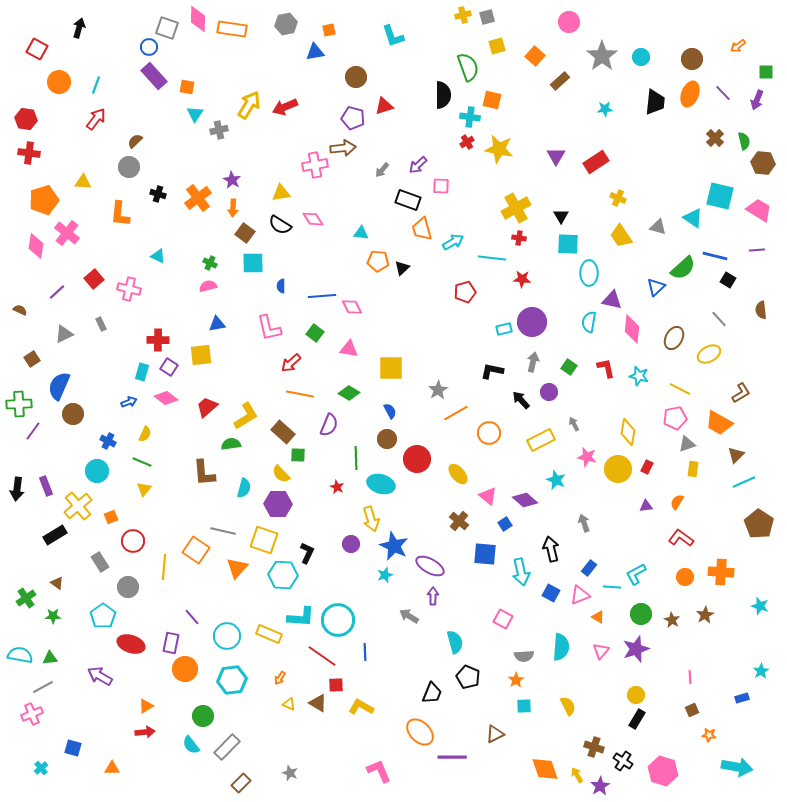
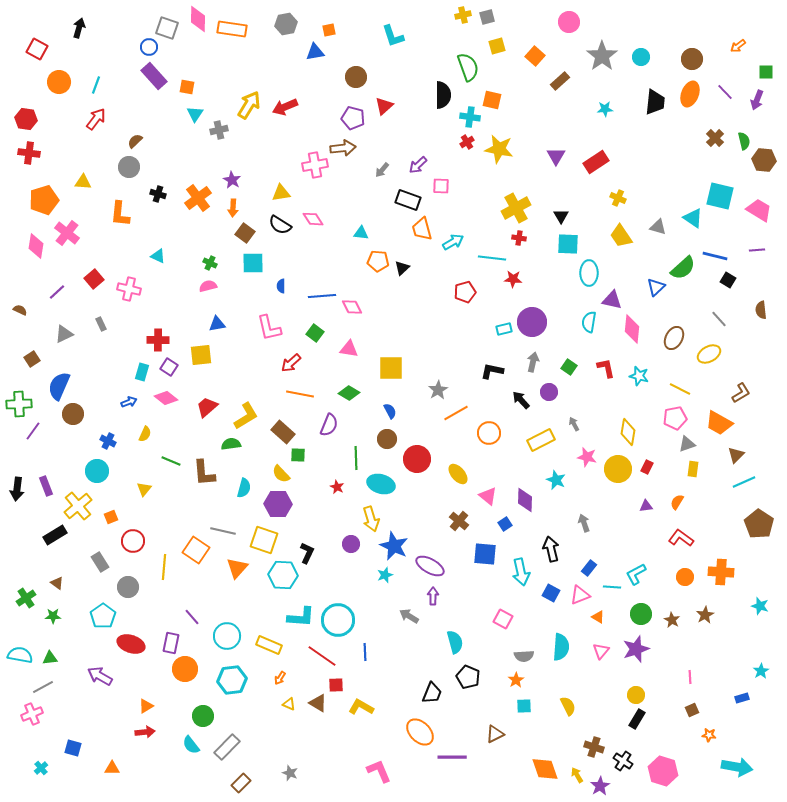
purple line at (723, 93): moved 2 px right, 1 px up
red triangle at (384, 106): rotated 24 degrees counterclockwise
brown hexagon at (763, 163): moved 1 px right, 3 px up
red star at (522, 279): moved 9 px left
green line at (142, 462): moved 29 px right, 1 px up
purple diamond at (525, 500): rotated 50 degrees clockwise
yellow rectangle at (269, 634): moved 11 px down
